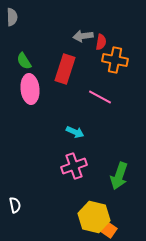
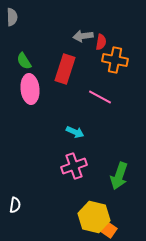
white semicircle: rotated 21 degrees clockwise
